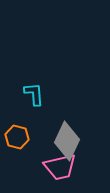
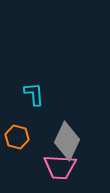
pink trapezoid: rotated 16 degrees clockwise
